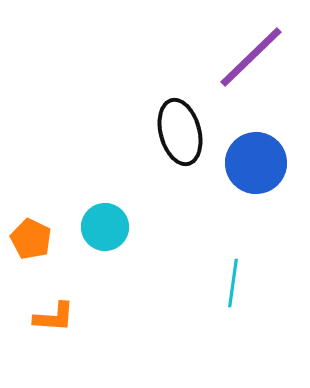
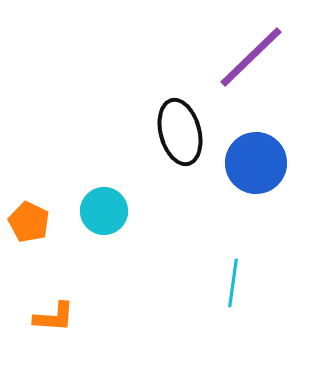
cyan circle: moved 1 px left, 16 px up
orange pentagon: moved 2 px left, 17 px up
